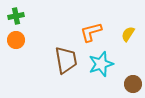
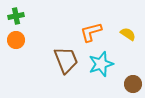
yellow semicircle: rotated 91 degrees clockwise
brown trapezoid: rotated 12 degrees counterclockwise
